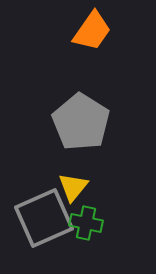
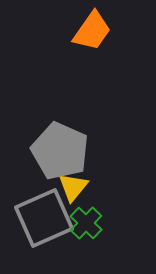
gray pentagon: moved 21 px left, 29 px down; rotated 8 degrees counterclockwise
green cross: rotated 32 degrees clockwise
